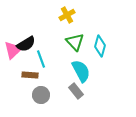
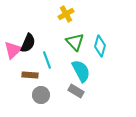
yellow cross: moved 1 px left, 1 px up
black semicircle: moved 2 px right, 1 px up; rotated 36 degrees counterclockwise
cyan line: moved 6 px right, 1 px down
gray rectangle: rotated 21 degrees counterclockwise
